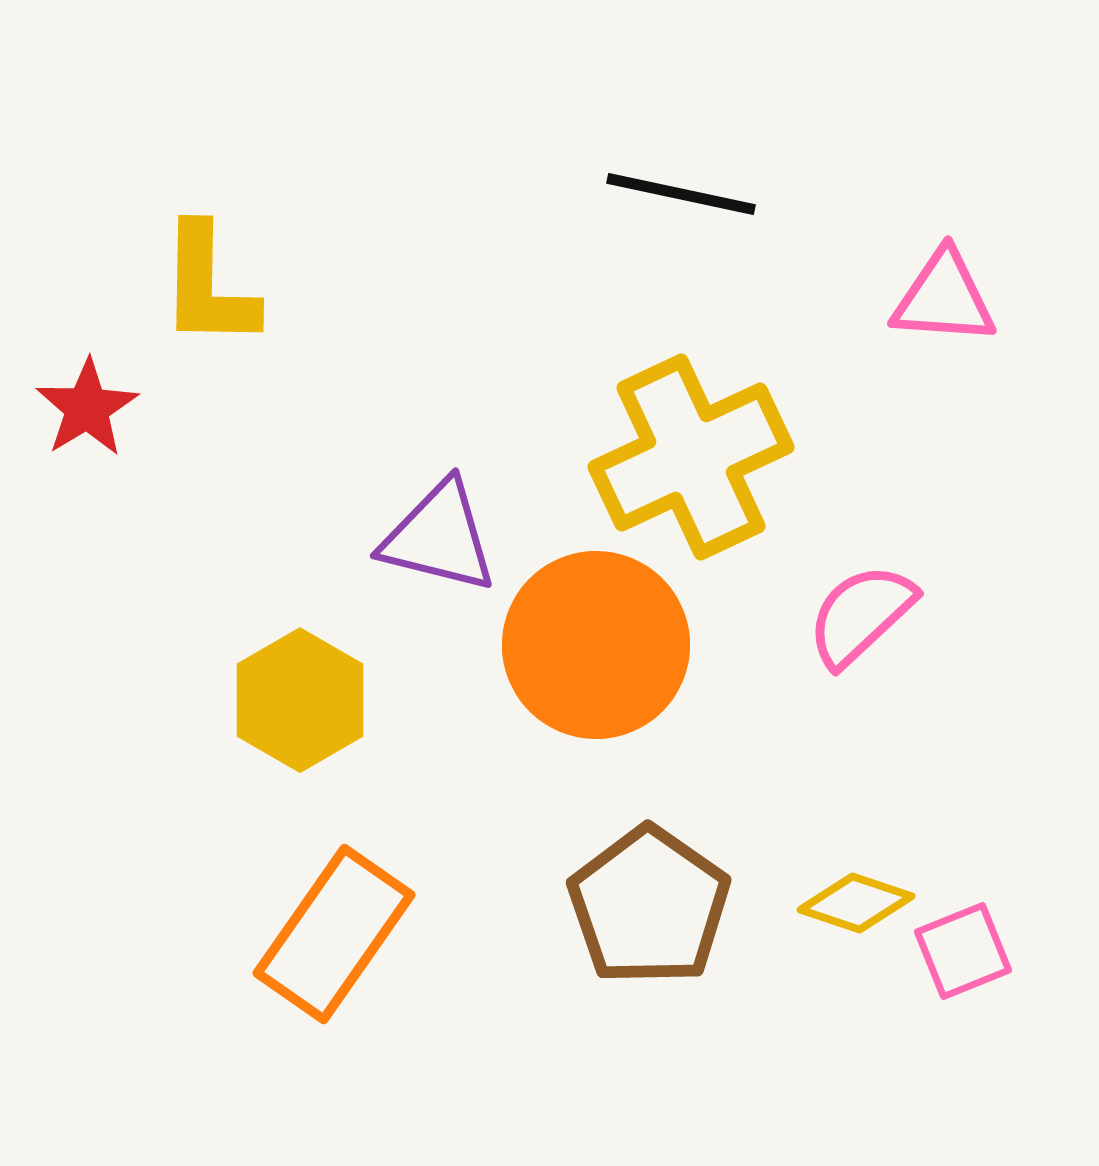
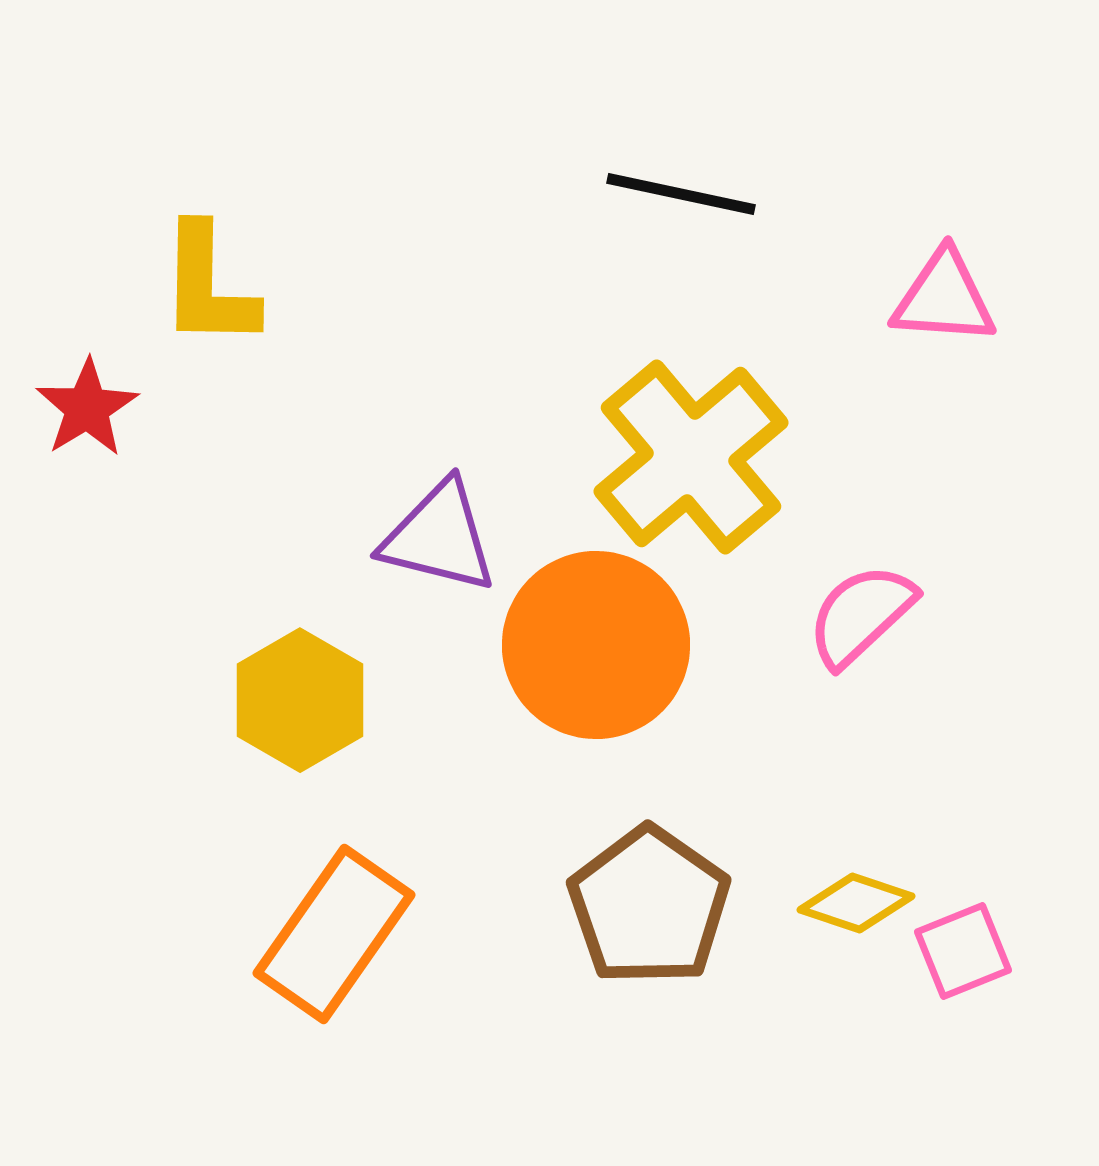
yellow cross: rotated 15 degrees counterclockwise
